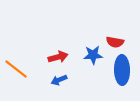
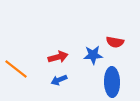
blue ellipse: moved 10 px left, 12 px down
